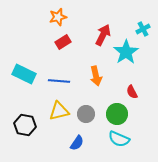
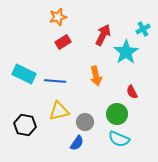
blue line: moved 4 px left
gray circle: moved 1 px left, 8 px down
